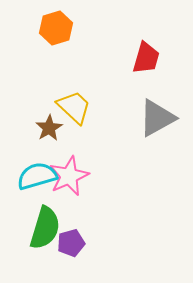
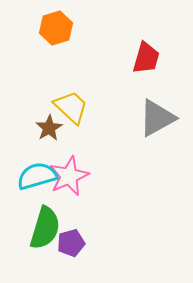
yellow trapezoid: moved 3 px left
